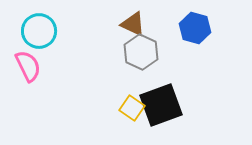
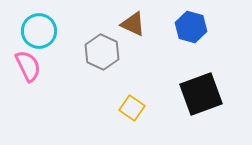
blue hexagon: moved 4 px left, 1 px up
gray hexagon: moved 39 px left
black square: moved 40 px right, 11 px up
